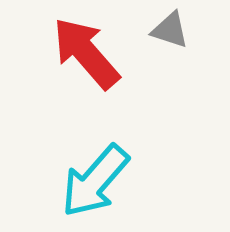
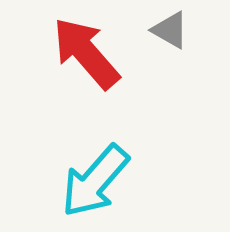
gray triangle: rotated 12 degrees clockwise
